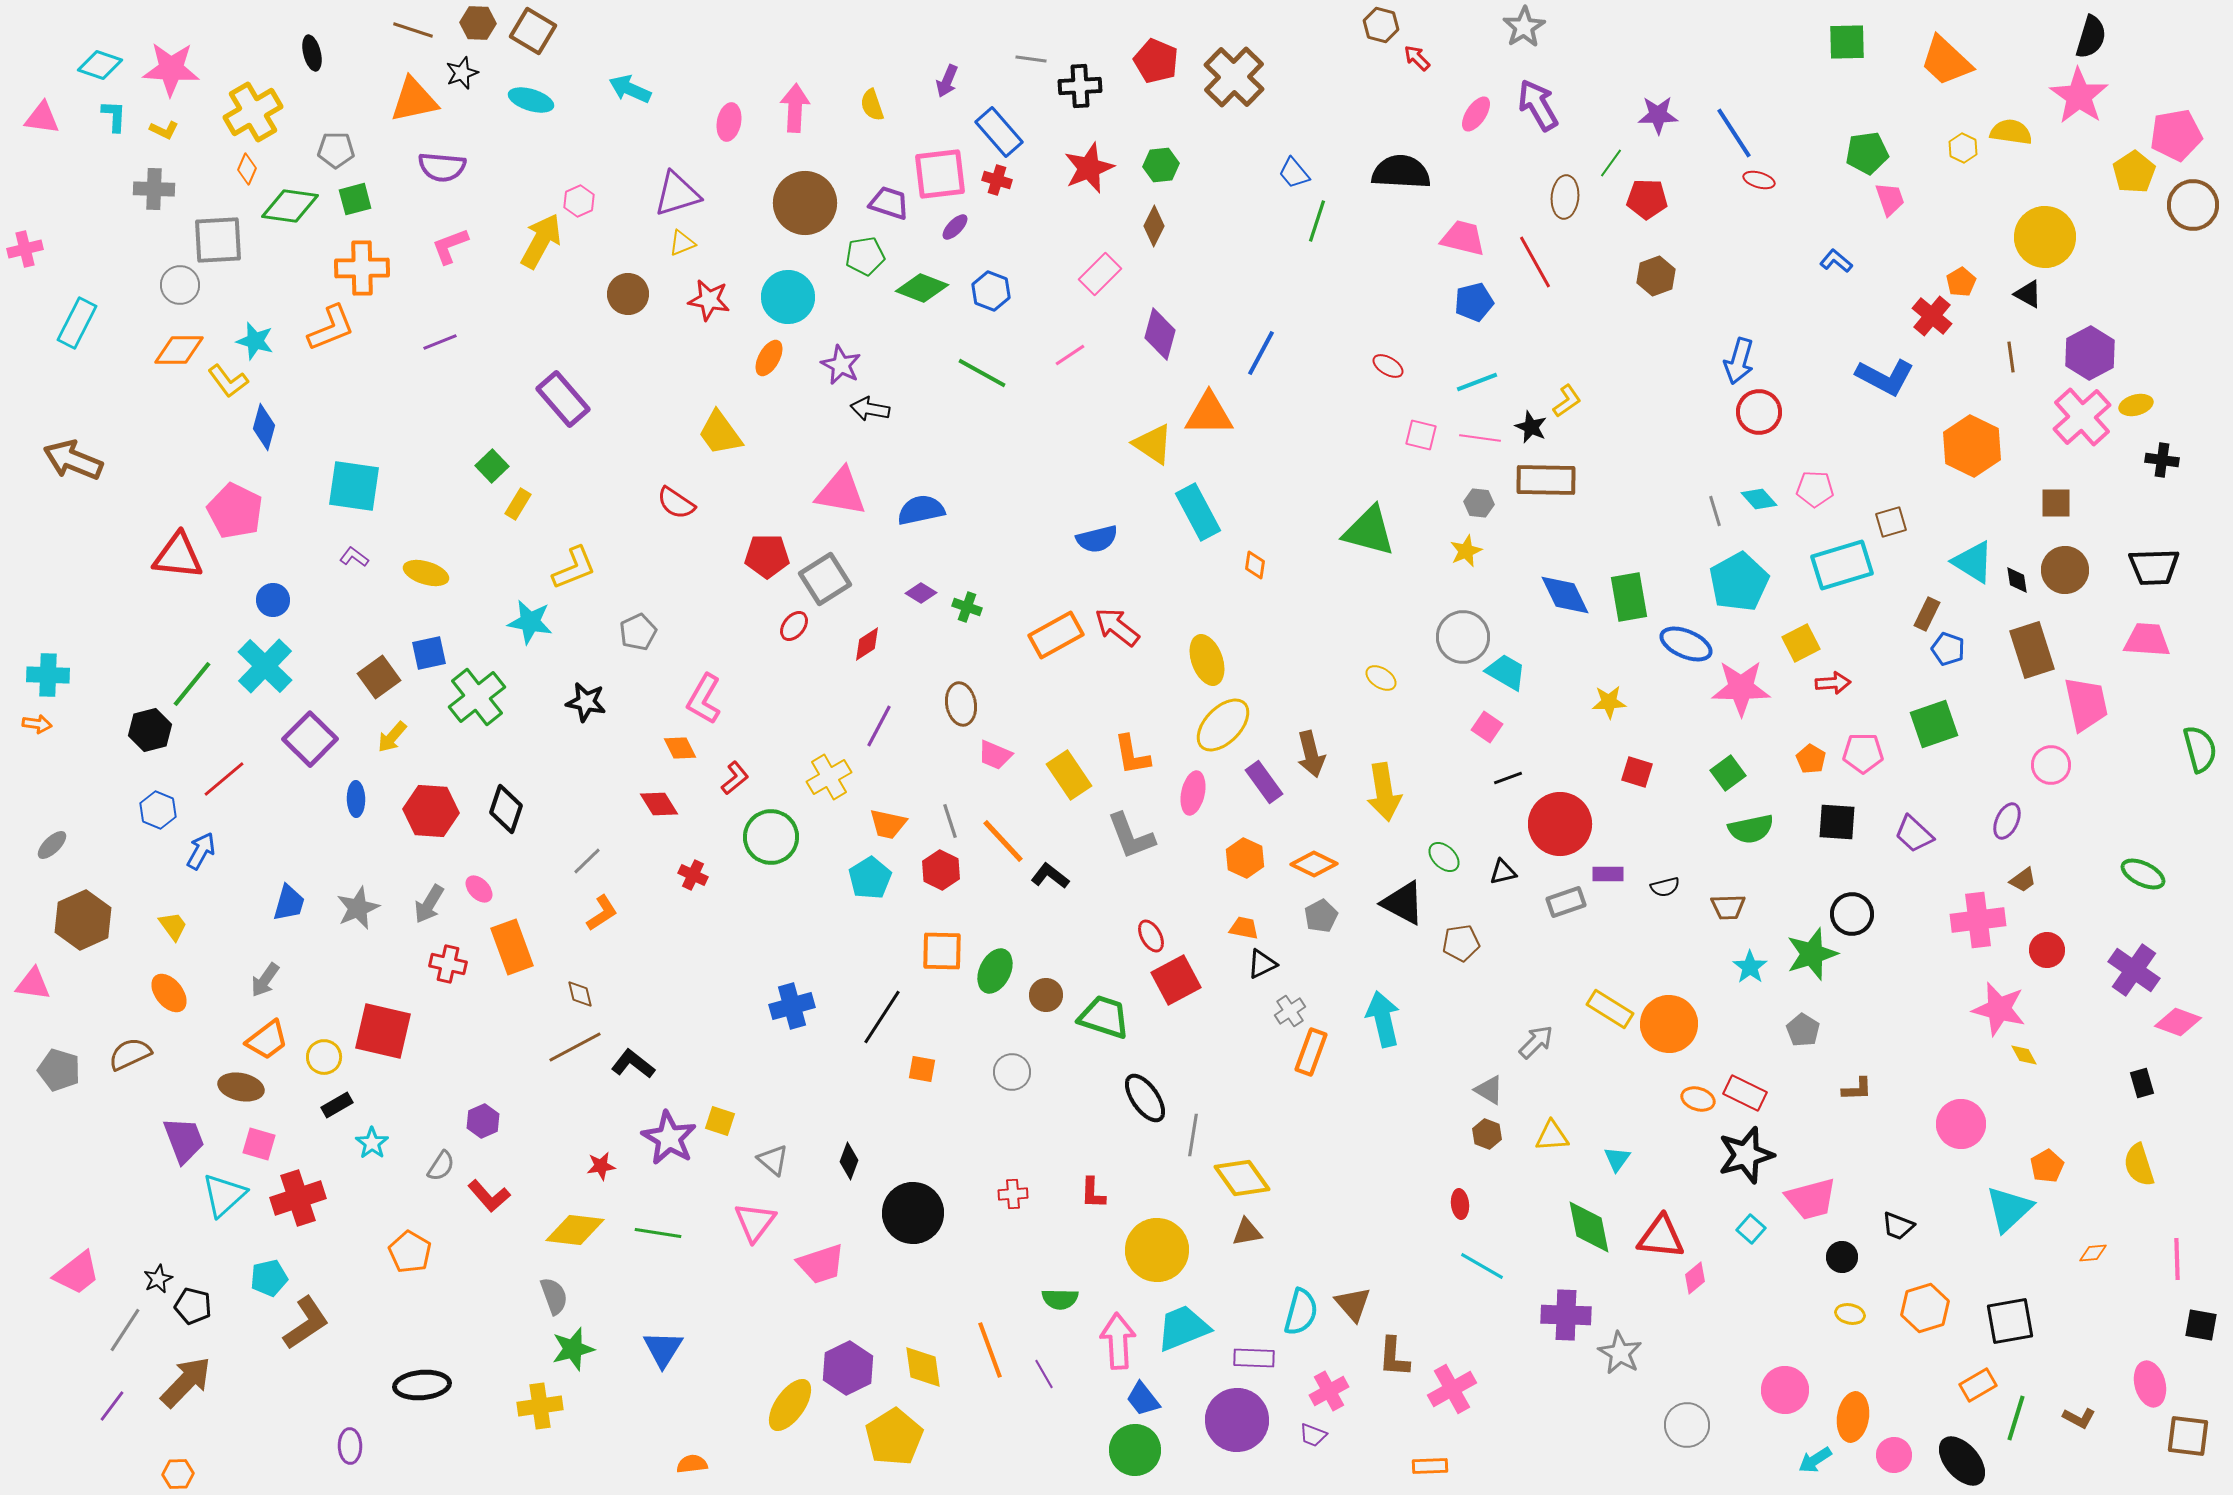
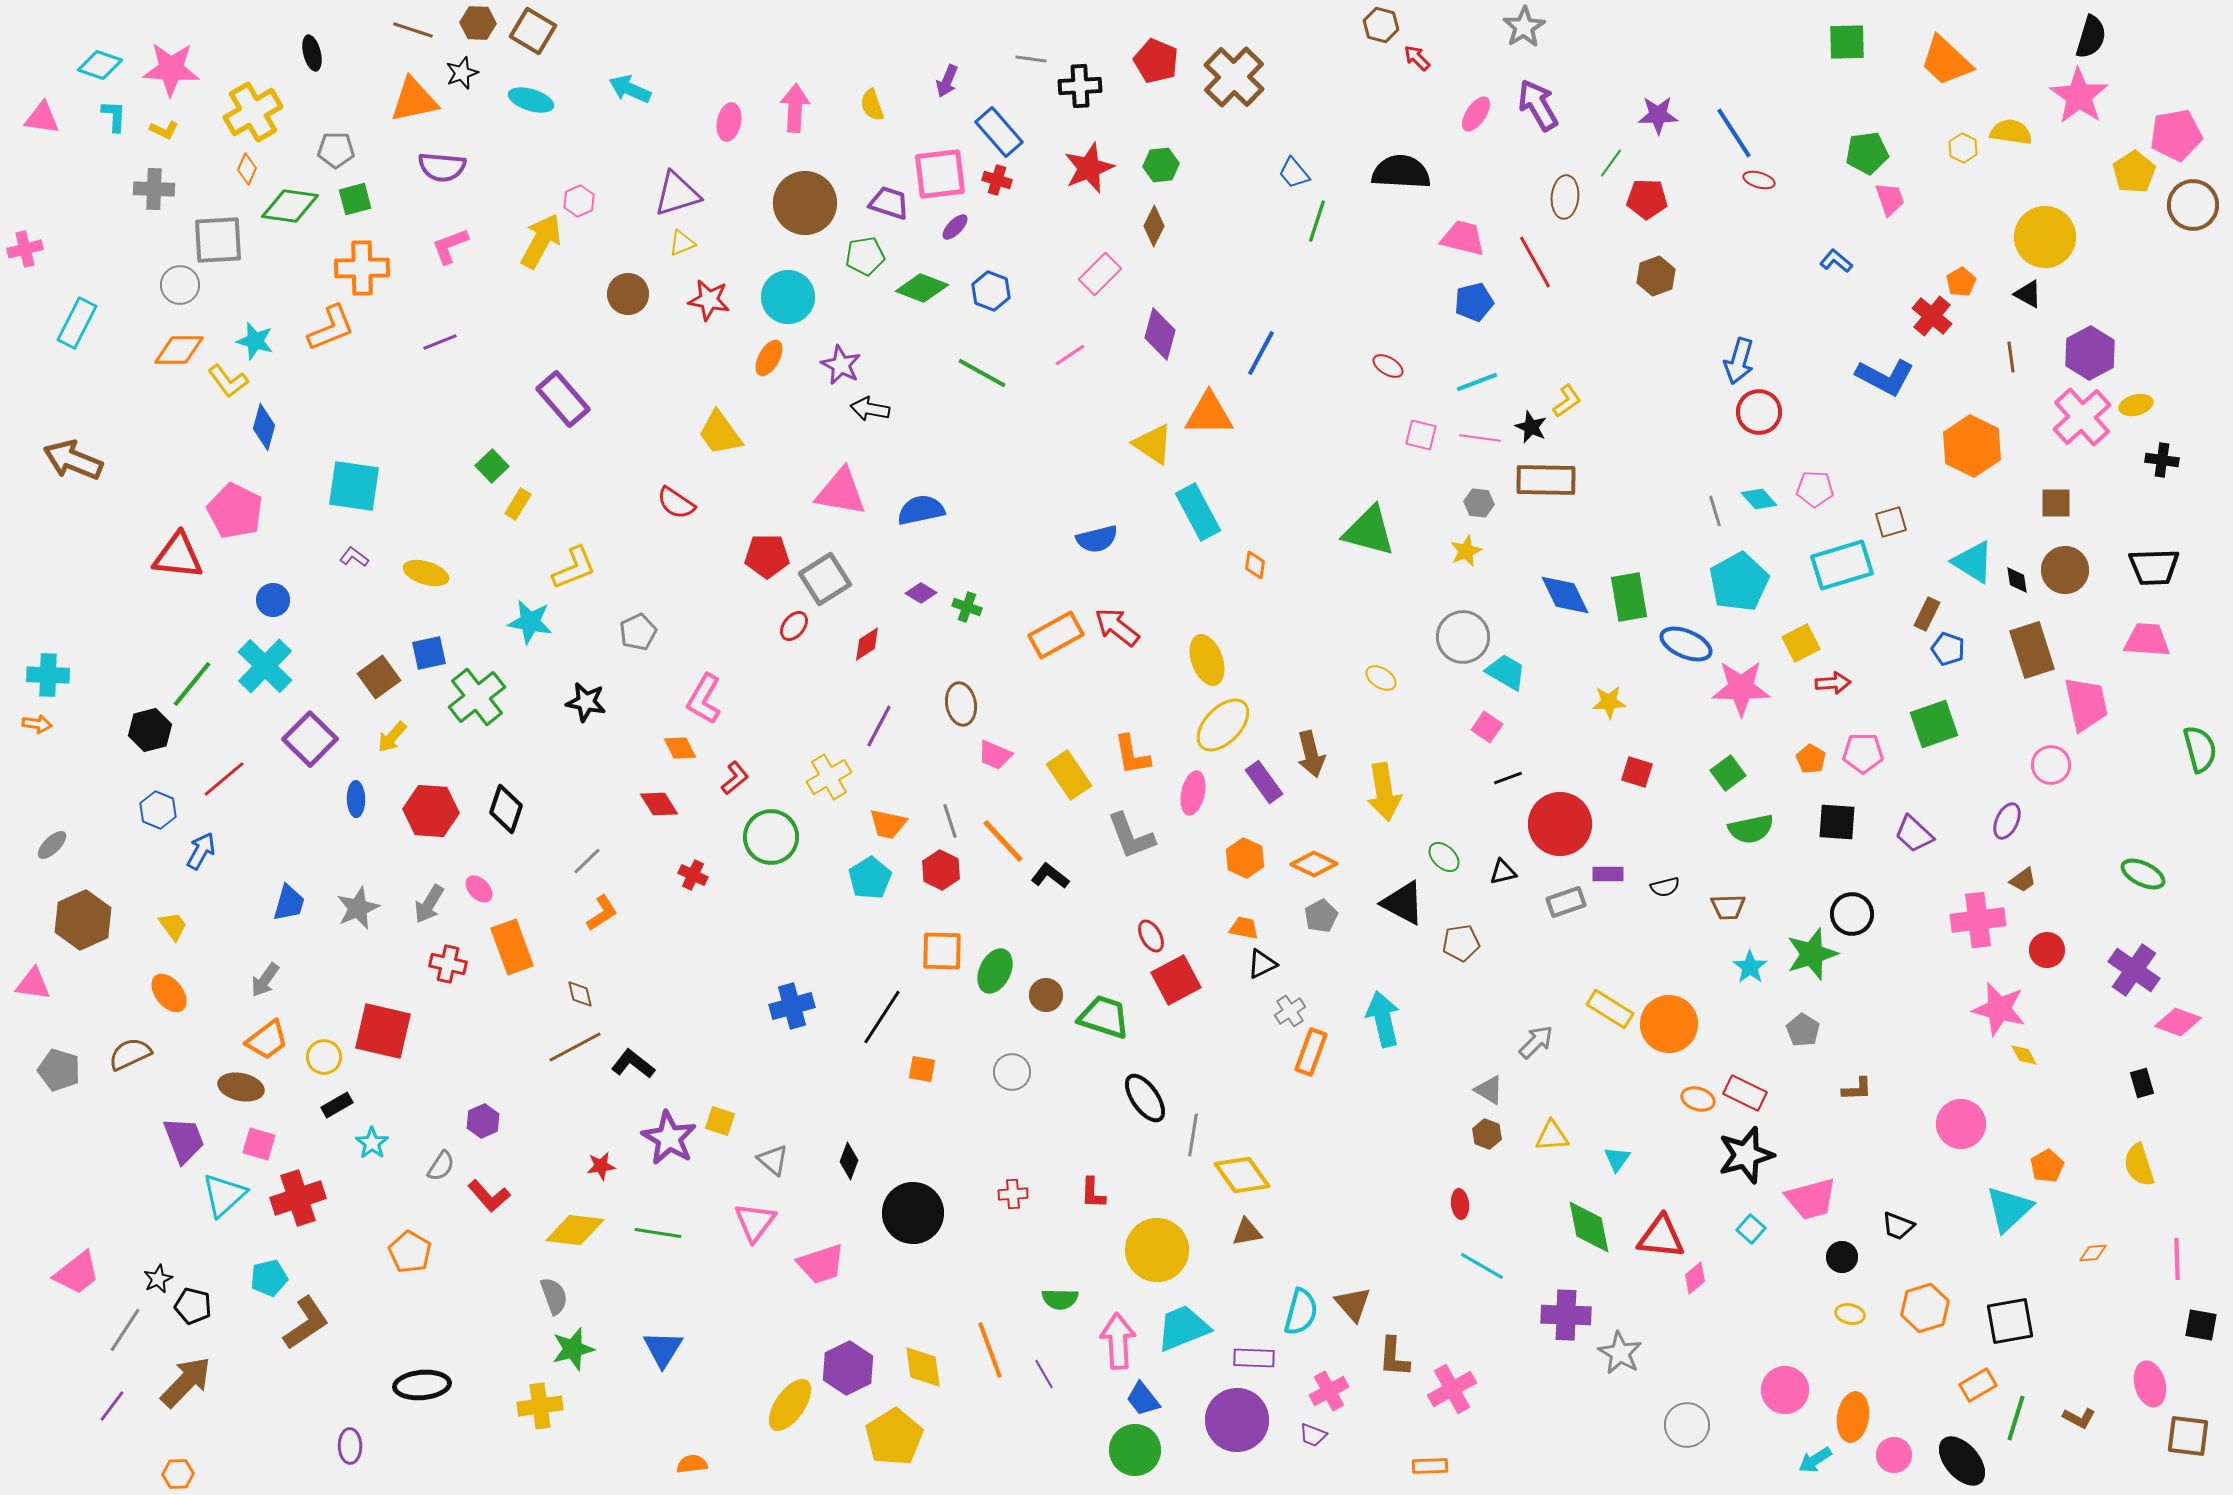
yellow diamond at (1242, 1178): moved 3 px up
